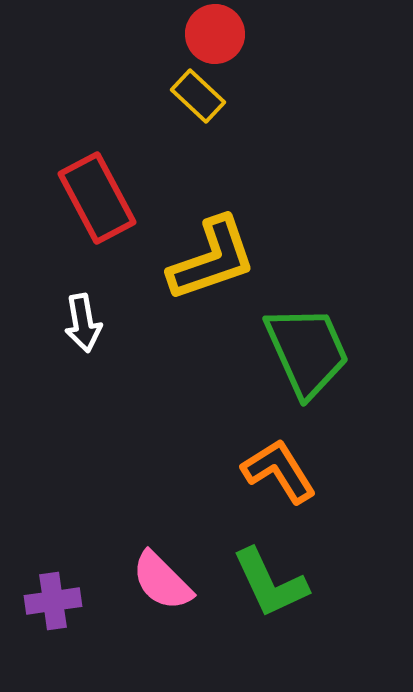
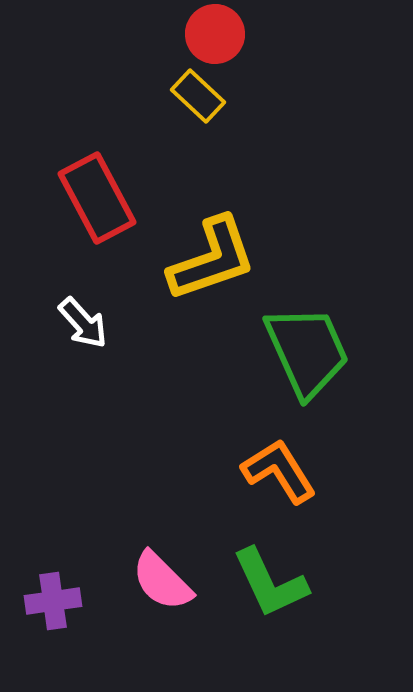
white arrow: rotated 32 degrees counterclockwise
